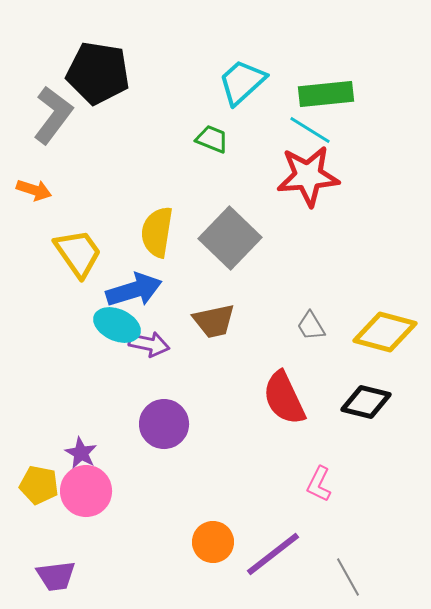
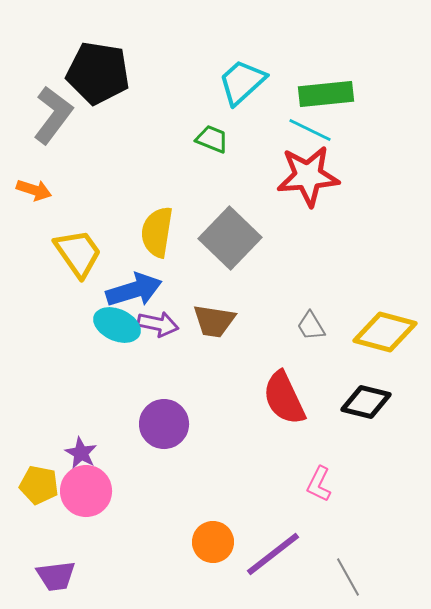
cyan line: rotated 6 degrees counterclockwise
brown trapezoid: rotated 21 degrees clockwise
purple arrow: moved 9 px right, 20 px up
